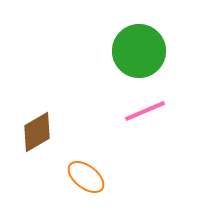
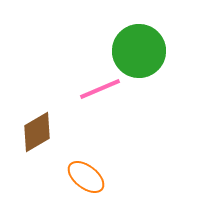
pink line: moved 45 px left, 22 px up
